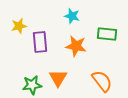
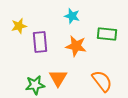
green star: moved 3 px right
